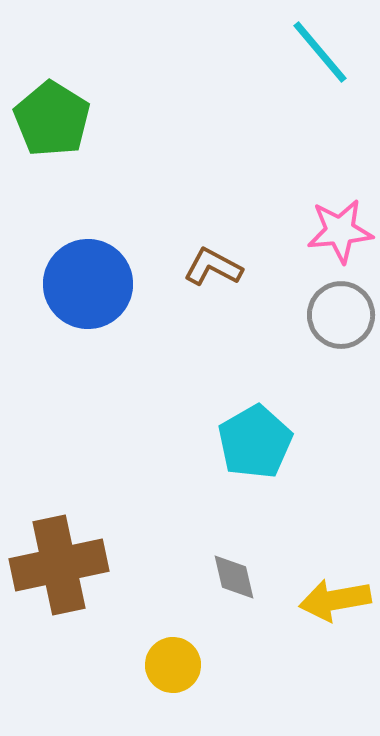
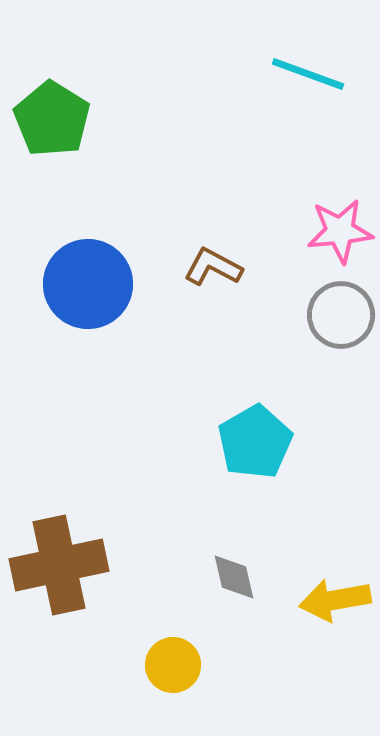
cyan line: moved 12 px left, 22 px down; rotated 30 degrees counterclockwise
